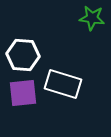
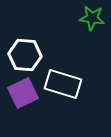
white hexagon: moved 2 px right
purple square: rotated 20 degrees counterclockwise
